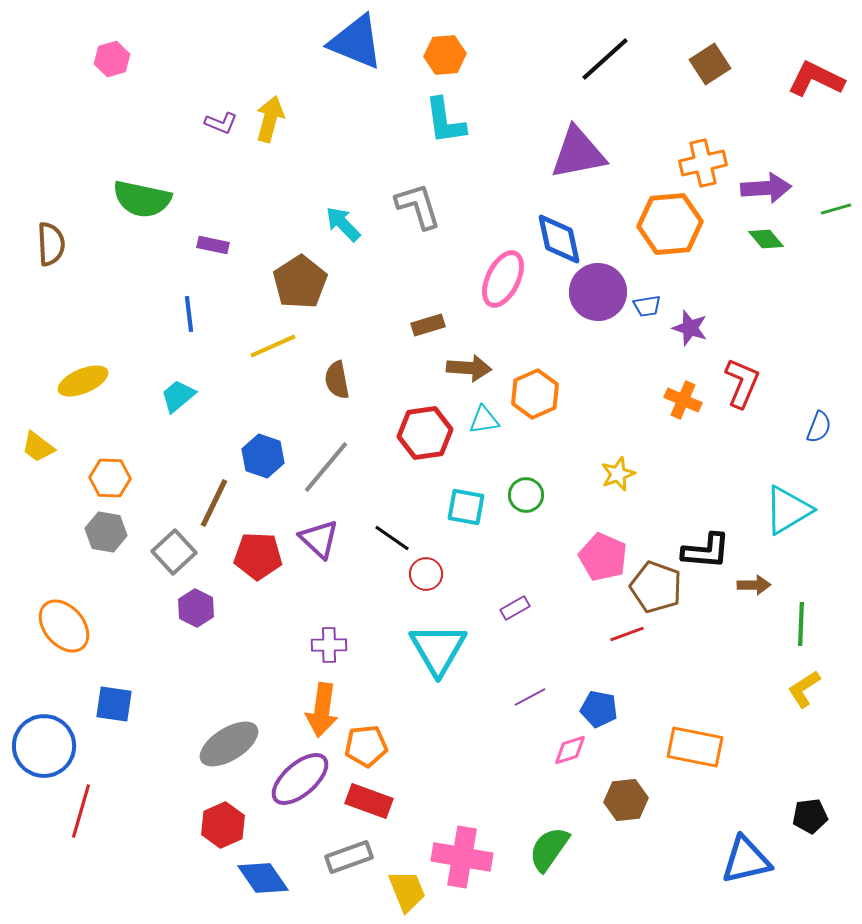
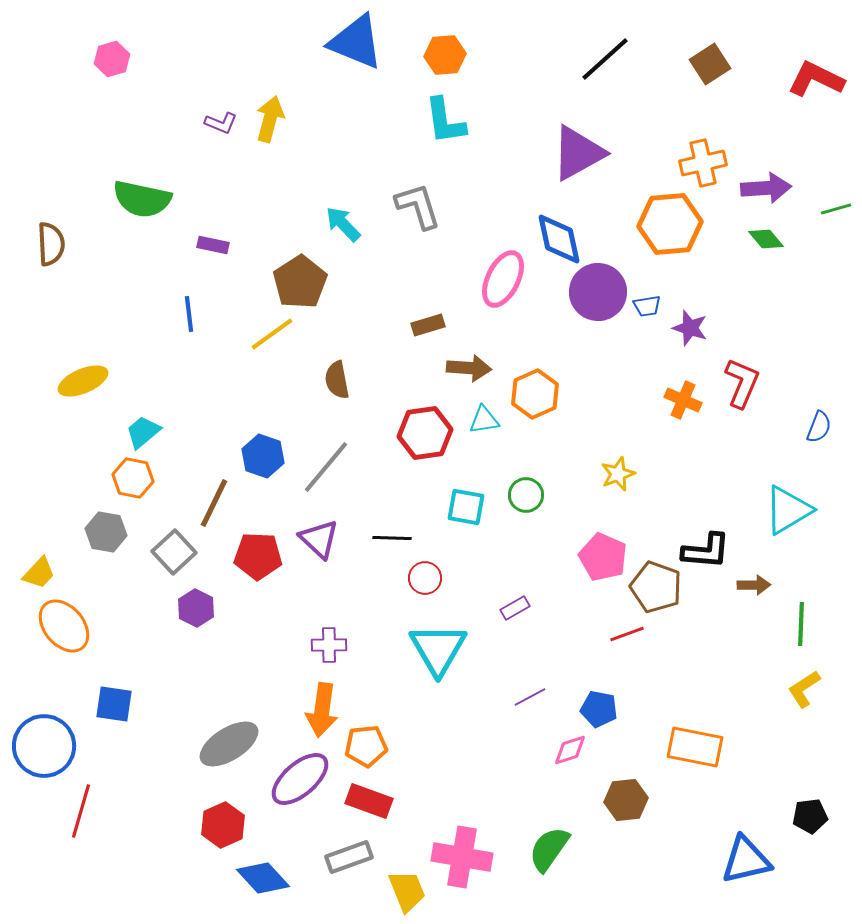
purple triangle at (578, 153): rotated 18 degrees counterclockwise
yellow line at (273, 346): moved 1 px left, 12 px up; rotated 12 degrees counterclockwise
cyan trapezoid at (178, 396): moved 35 px left, 36 px down
yellow trapezoid at (38, 447): moved 1 px right, 126 px down; rotated 84 degrees counterclockwise
orange hexagon at (110, 478): moved 23 px right; rotated 9 degrees clockwise
black line at (392, 538): rotated 33 degrees counterclockwise
red circle at (426, 574): moved 1 px left, 4 px down
blue diamond at (263, 878): rotated 8 degrees counterclockwise
